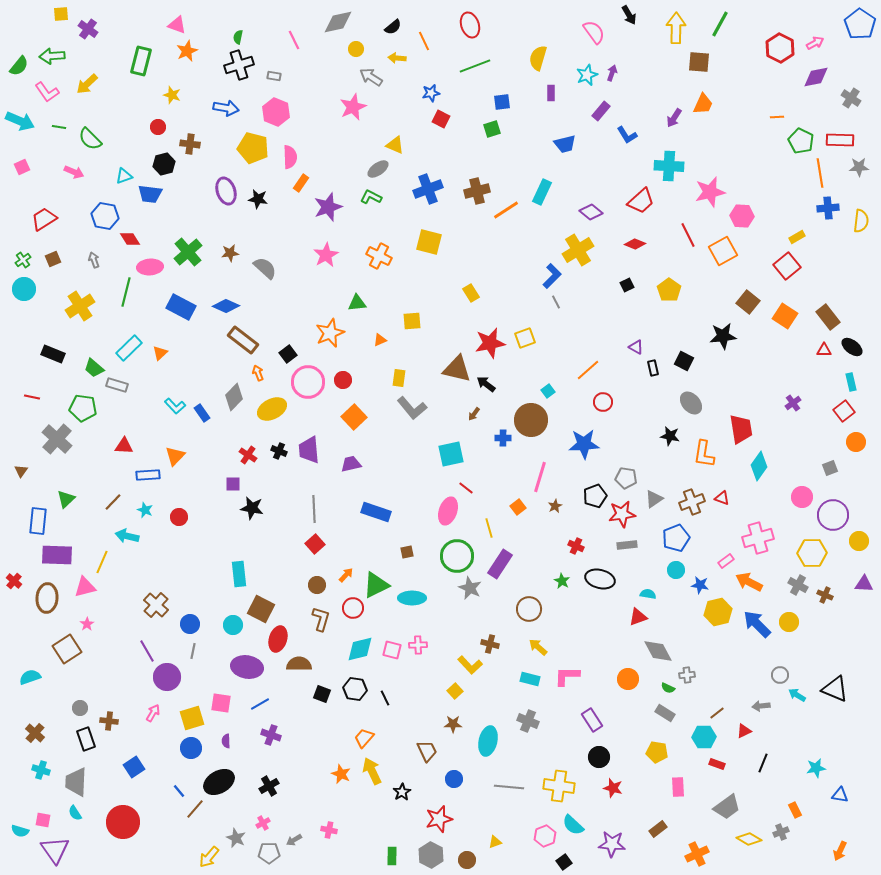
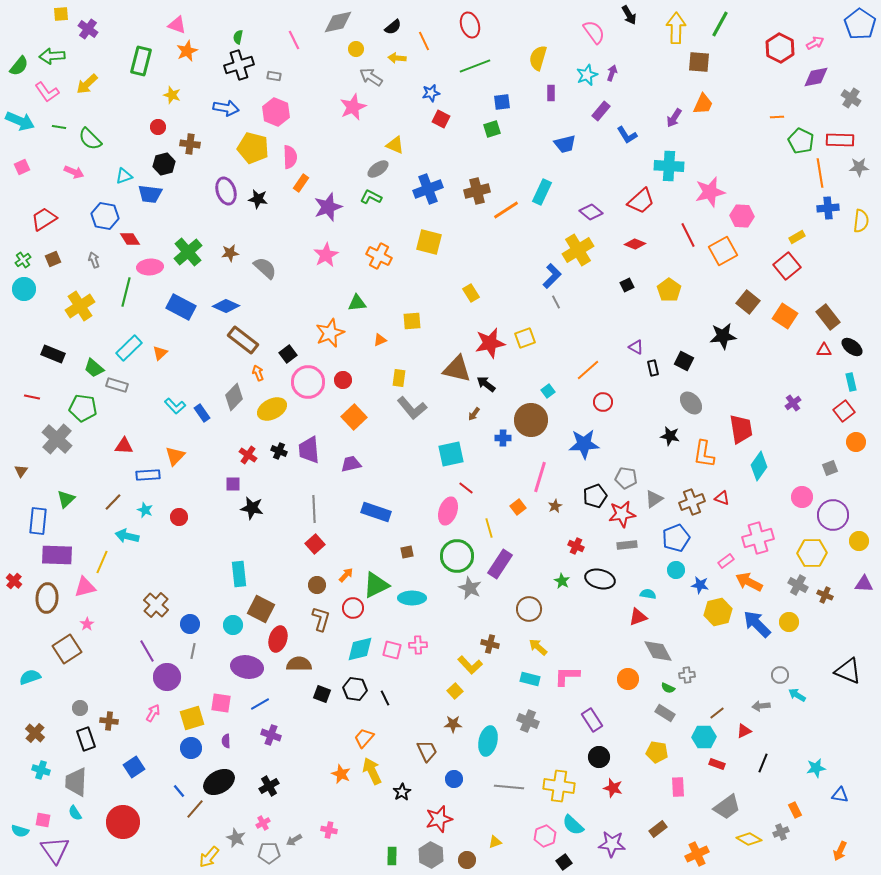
black triangle at (835, 689): moved 13 px right, 18 px up
